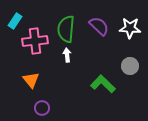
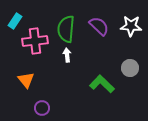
white star: moved 1 px right, 2 px up
gray circle: moved 2 px down
orange triangle: moved 5 px left
green L-shape: moved 1 px left
